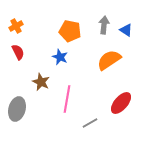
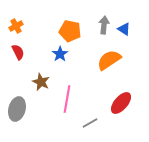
blue triangle: moved 2 px left, 1 px up
blue star: moved 3 px up; rotated 14 degrees clockwise
